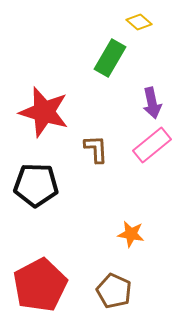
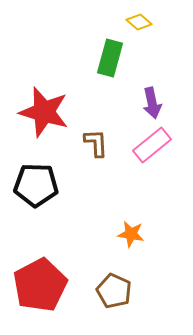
green rectangle: rotated 15 degrees counterclockwise
brown L-shape: moved 6 px up
